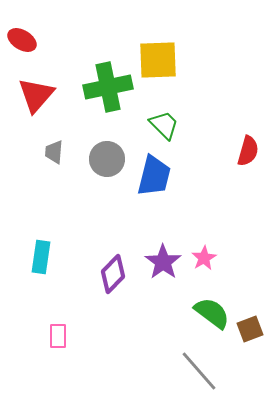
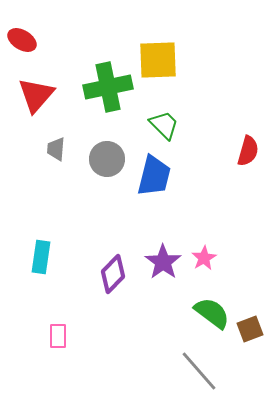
gray trapezoid: moved 2 px right, 3 px up
